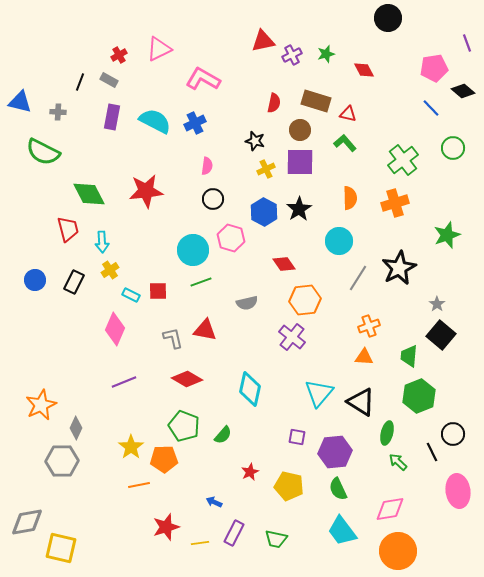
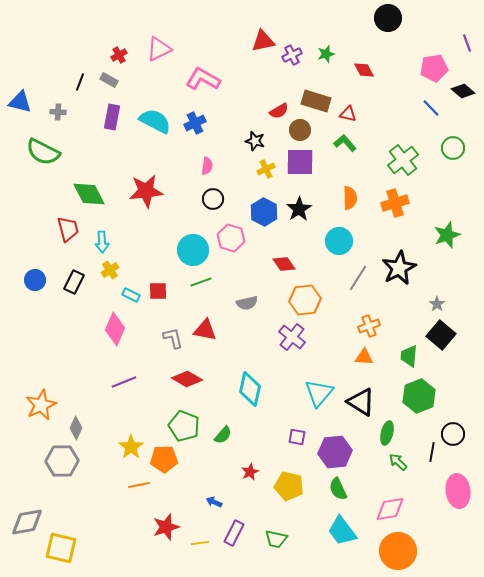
red semicircle at (274, 103): moved 5 px right, 8 px down; rotated 48 degrees clockwise
black line at (432, 452): rotated 36 degrees clockwise
